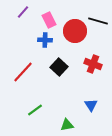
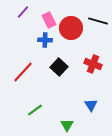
red circle: moved 4 px left, 3 px up
green triangle: rotated 48 degrees counterclockwise
